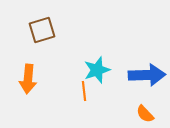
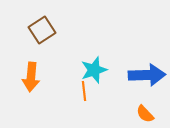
brown square: rotated 16 degrees counterclockwise
cyan star: moved 3 px left
orange arrow: moved 3 px right, 2 px up
